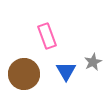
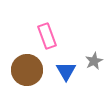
gray star: moved 1 px right, 1 px up
brown circle: moved 3 px right, 4 px up
